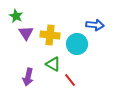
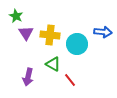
blue arrow: moved 8 px right, 7 px down
